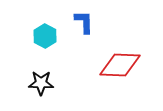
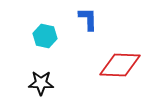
blue L-shape: moved 4 px right, 3 px up
cyan hexagon: rotated 15 degrees counterclockwise
